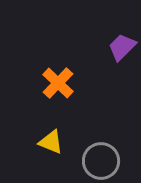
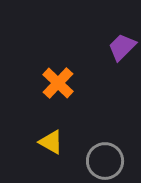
yellow triangle: rotated 8 degrees clockwise
gray circle: moved 4 px right
